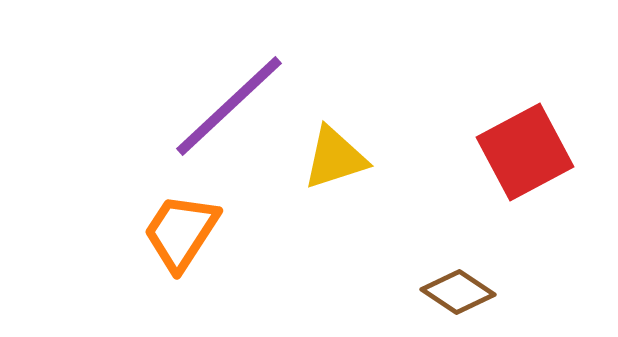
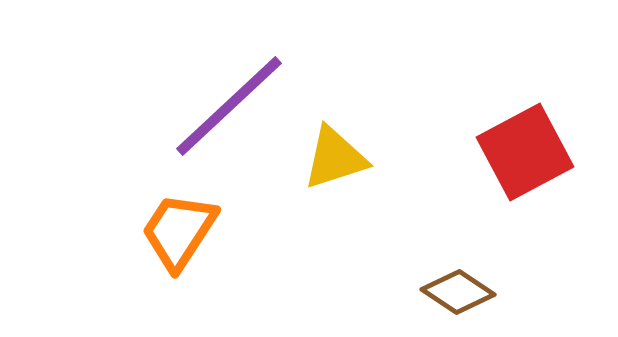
orange trapezoid: moved 2 px left, 1 px up
